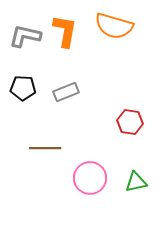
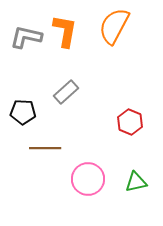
orange semicircle: rotated 102 degrees clockwise
gray L-shape: moved 1 px right, 1 px down
black pentagon: moved 24 px down
gray rectangle: rotated 20 degrees counterclockwise
red hexagon: rotated 15 degrees clockwise
pink circle: moved 2 px left, 1 px down
